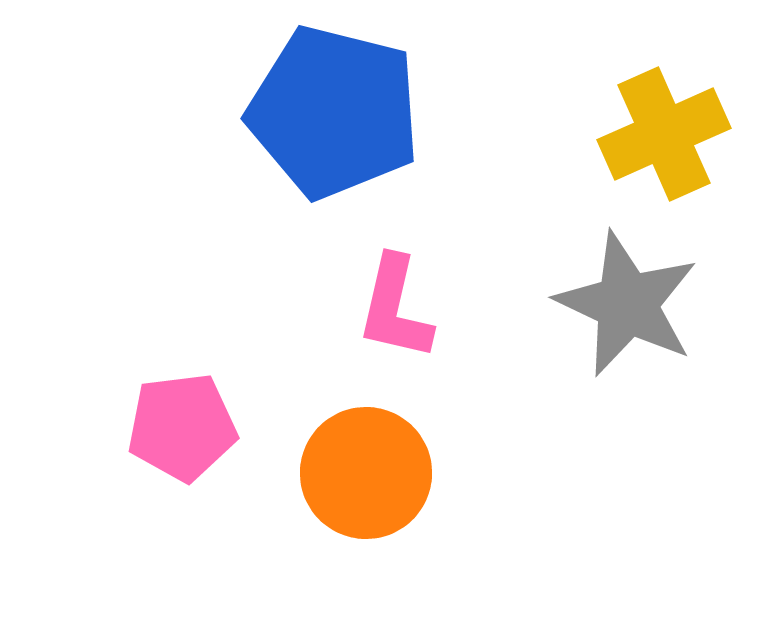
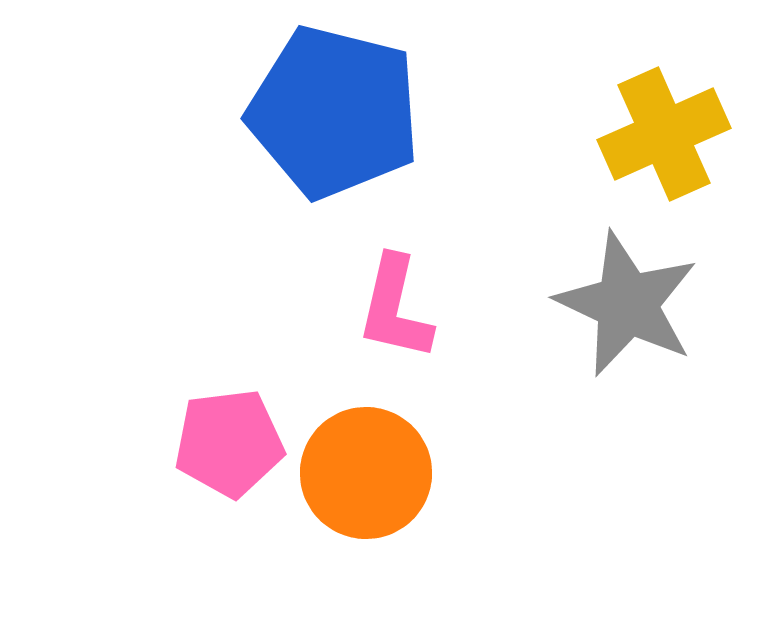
pink pentagon: moved 47 px right, 16 px down
